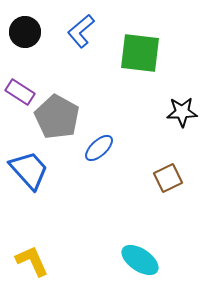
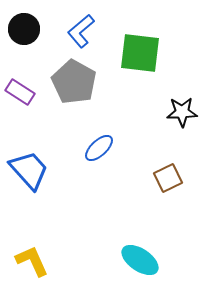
black circle: moved 1 px left, 3 px up
gray pentagon: moved 17 px right, 35 px up
